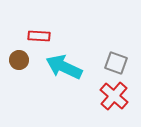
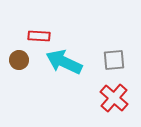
gray square: moved 2 px left, 3 px up; rotated 25 degrees counterclockwise
cyan arrow: moved 5 px up
red cross: moved 2 px down
